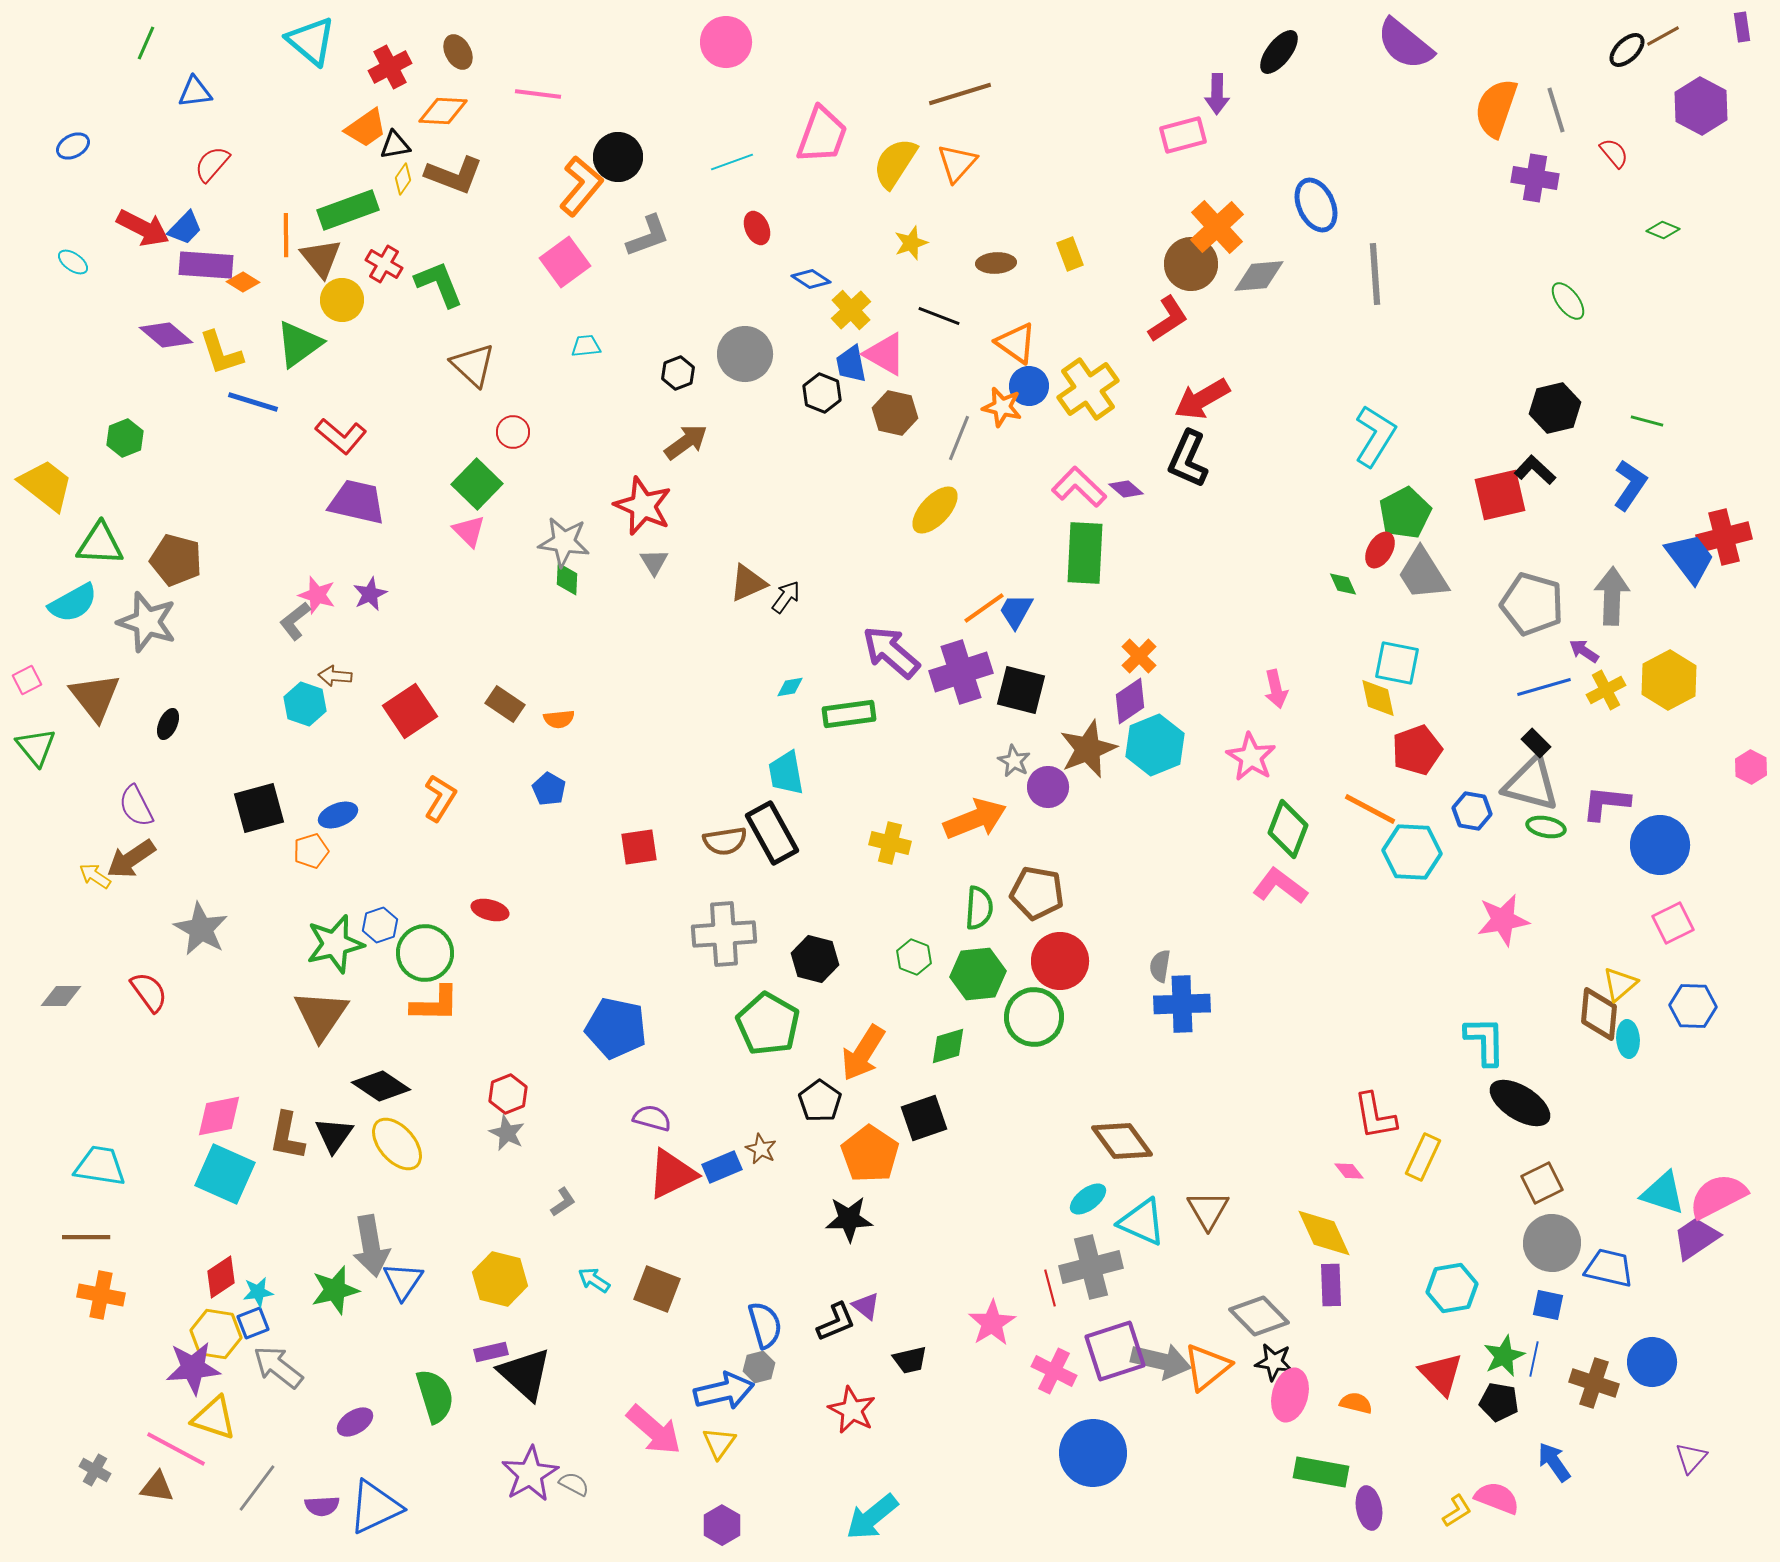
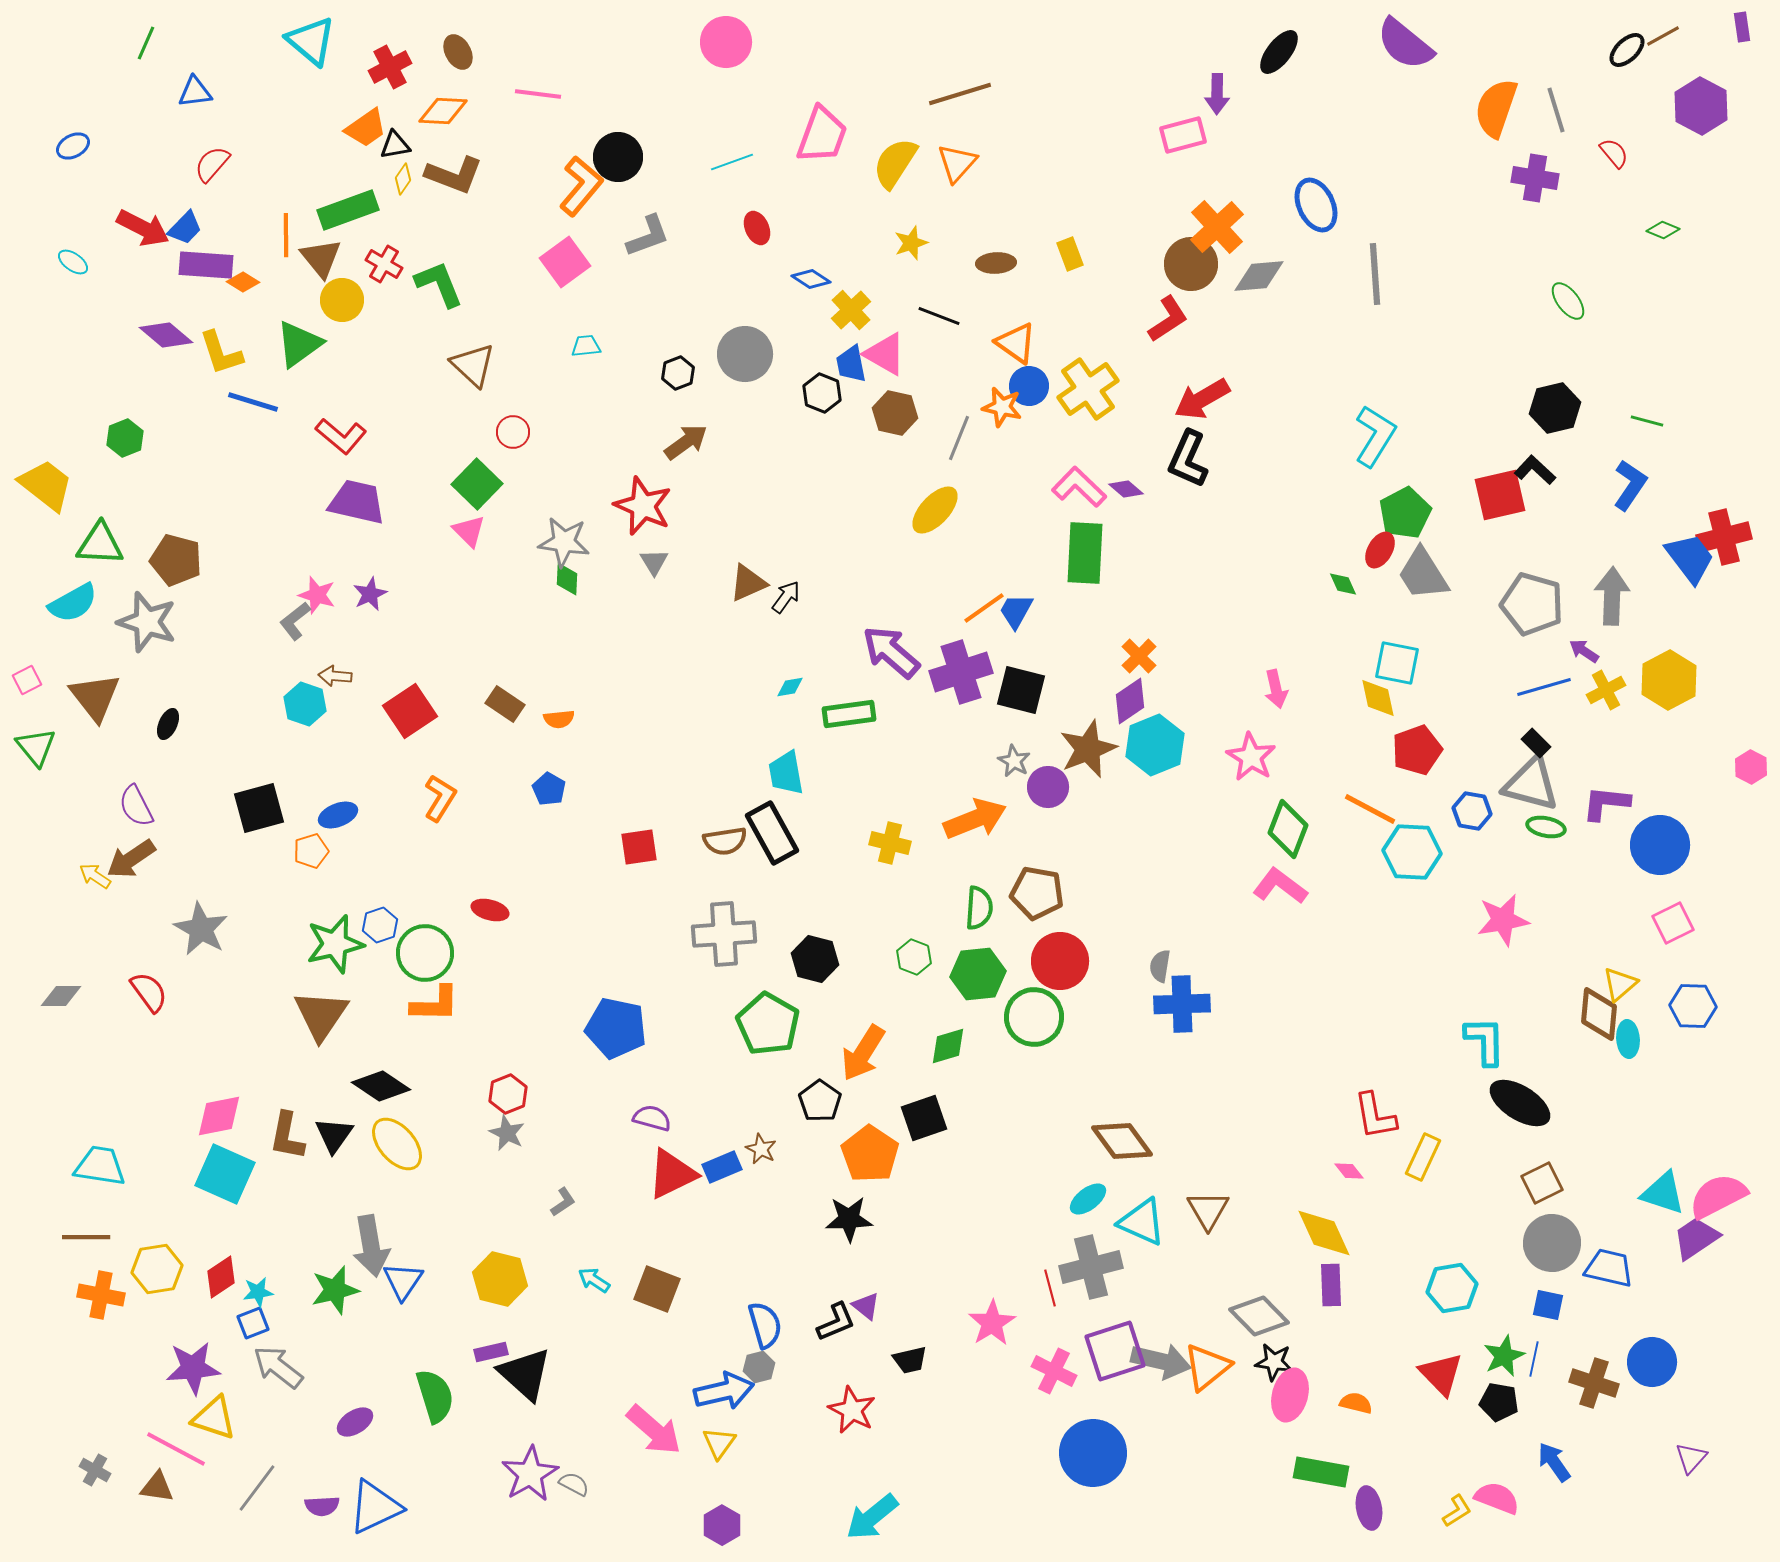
yellow hexagon at (216, 1334): moved 59 px left, 65 px up; rotated 18 degrees counterclockwise
